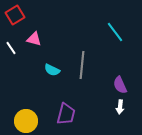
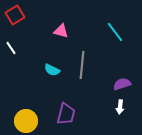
pink triangle: moved 27 px right, 8 px up
purple semicircle: moved 2 px right, 1 px up; rotated 96 degrees clockwise
